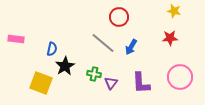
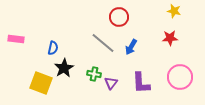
blue semicircle: moved 1 px right, 1 px up
black star: moved 1 px left, 2 px down
